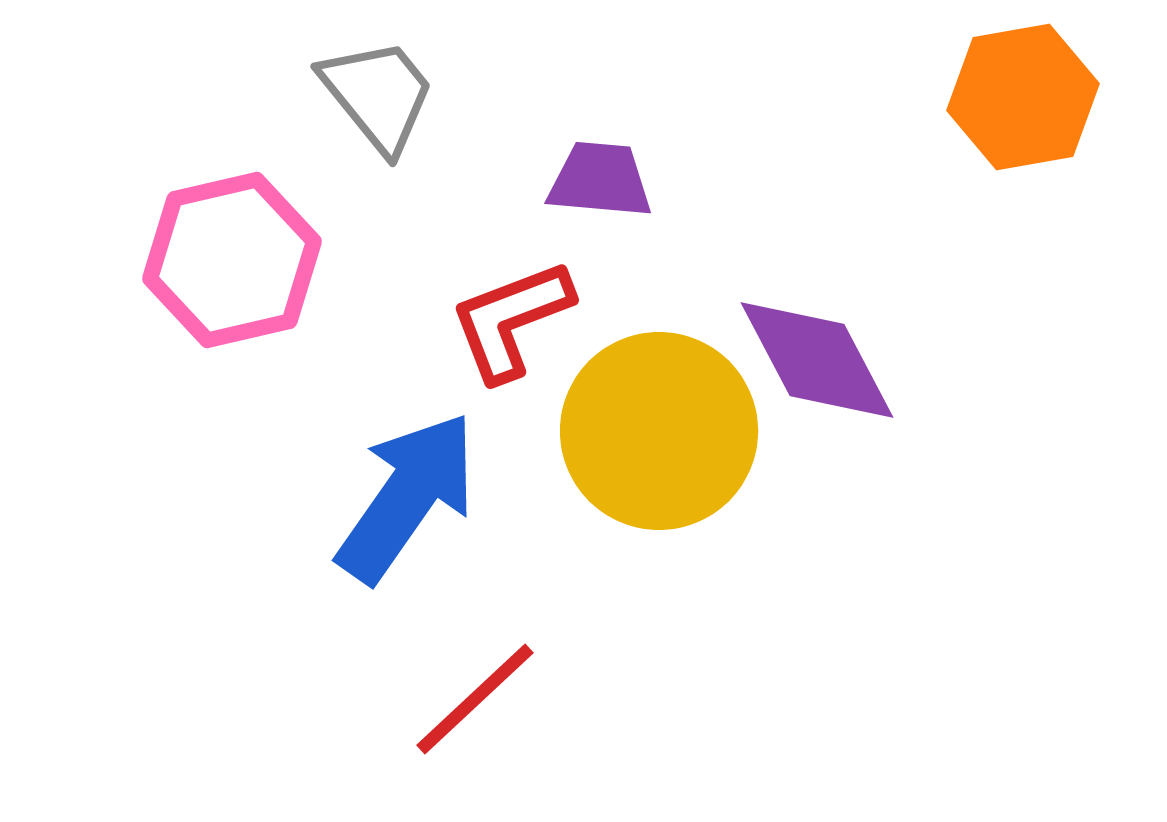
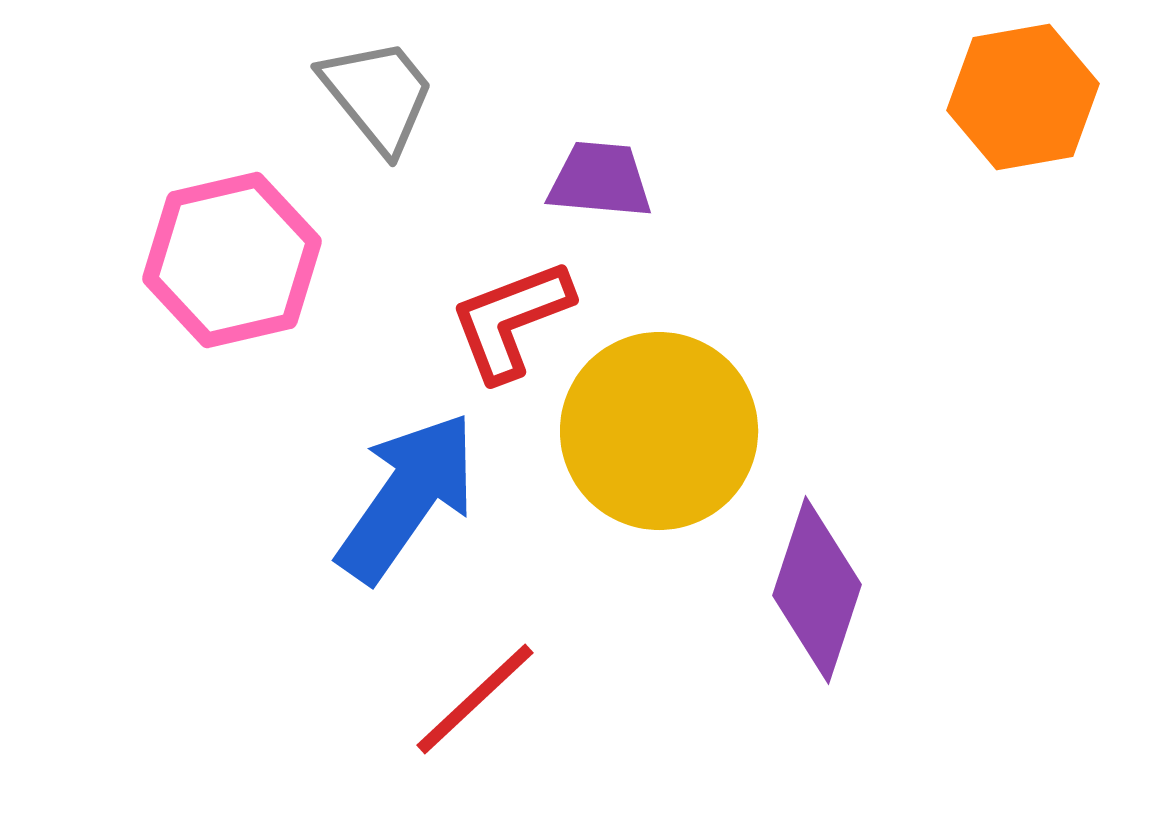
purple diamond: moved 230 px down; rotated 46 degrees clockwise
